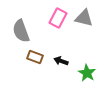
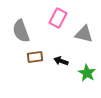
gray triangle: moved 16 px down
brown rectangle: rotated 28 degrees counterclockwise
